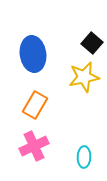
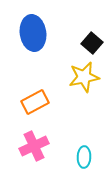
blue ellipse: moved 21 px up
orange rectangle: moved 3 px up; rotated 32 degrees clockwise
